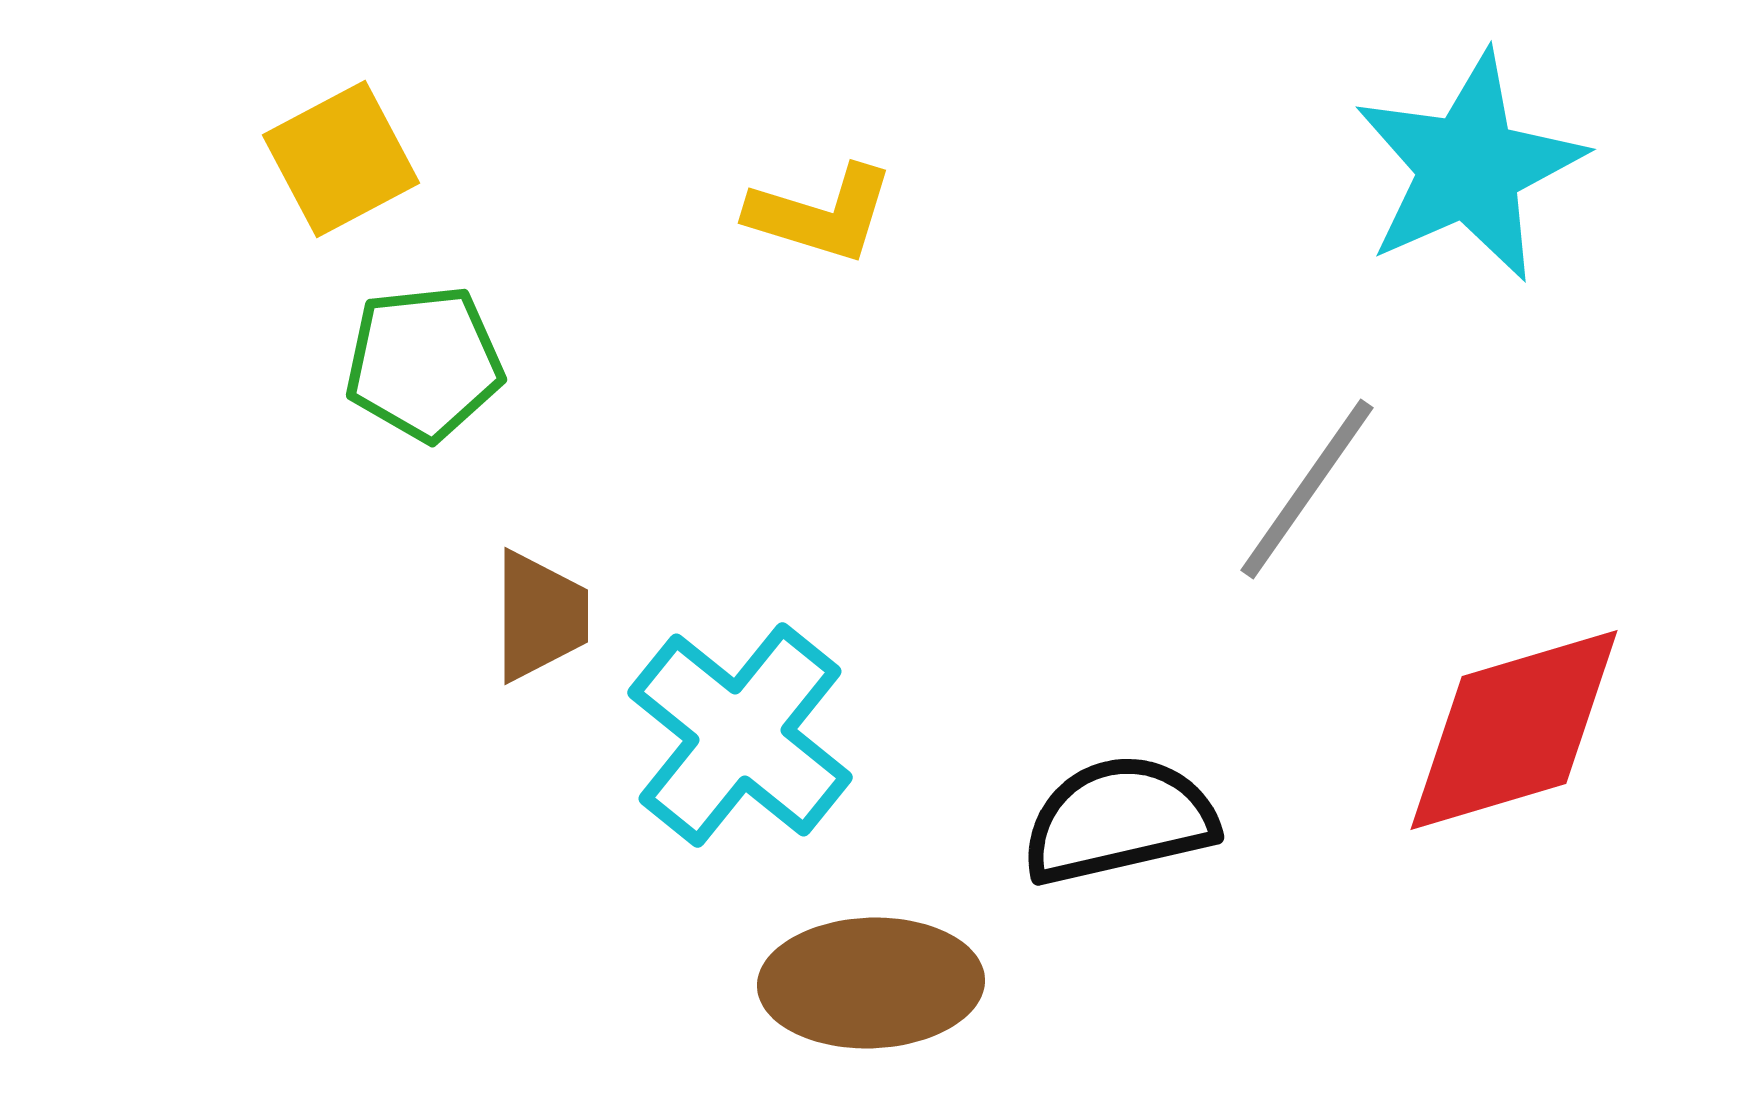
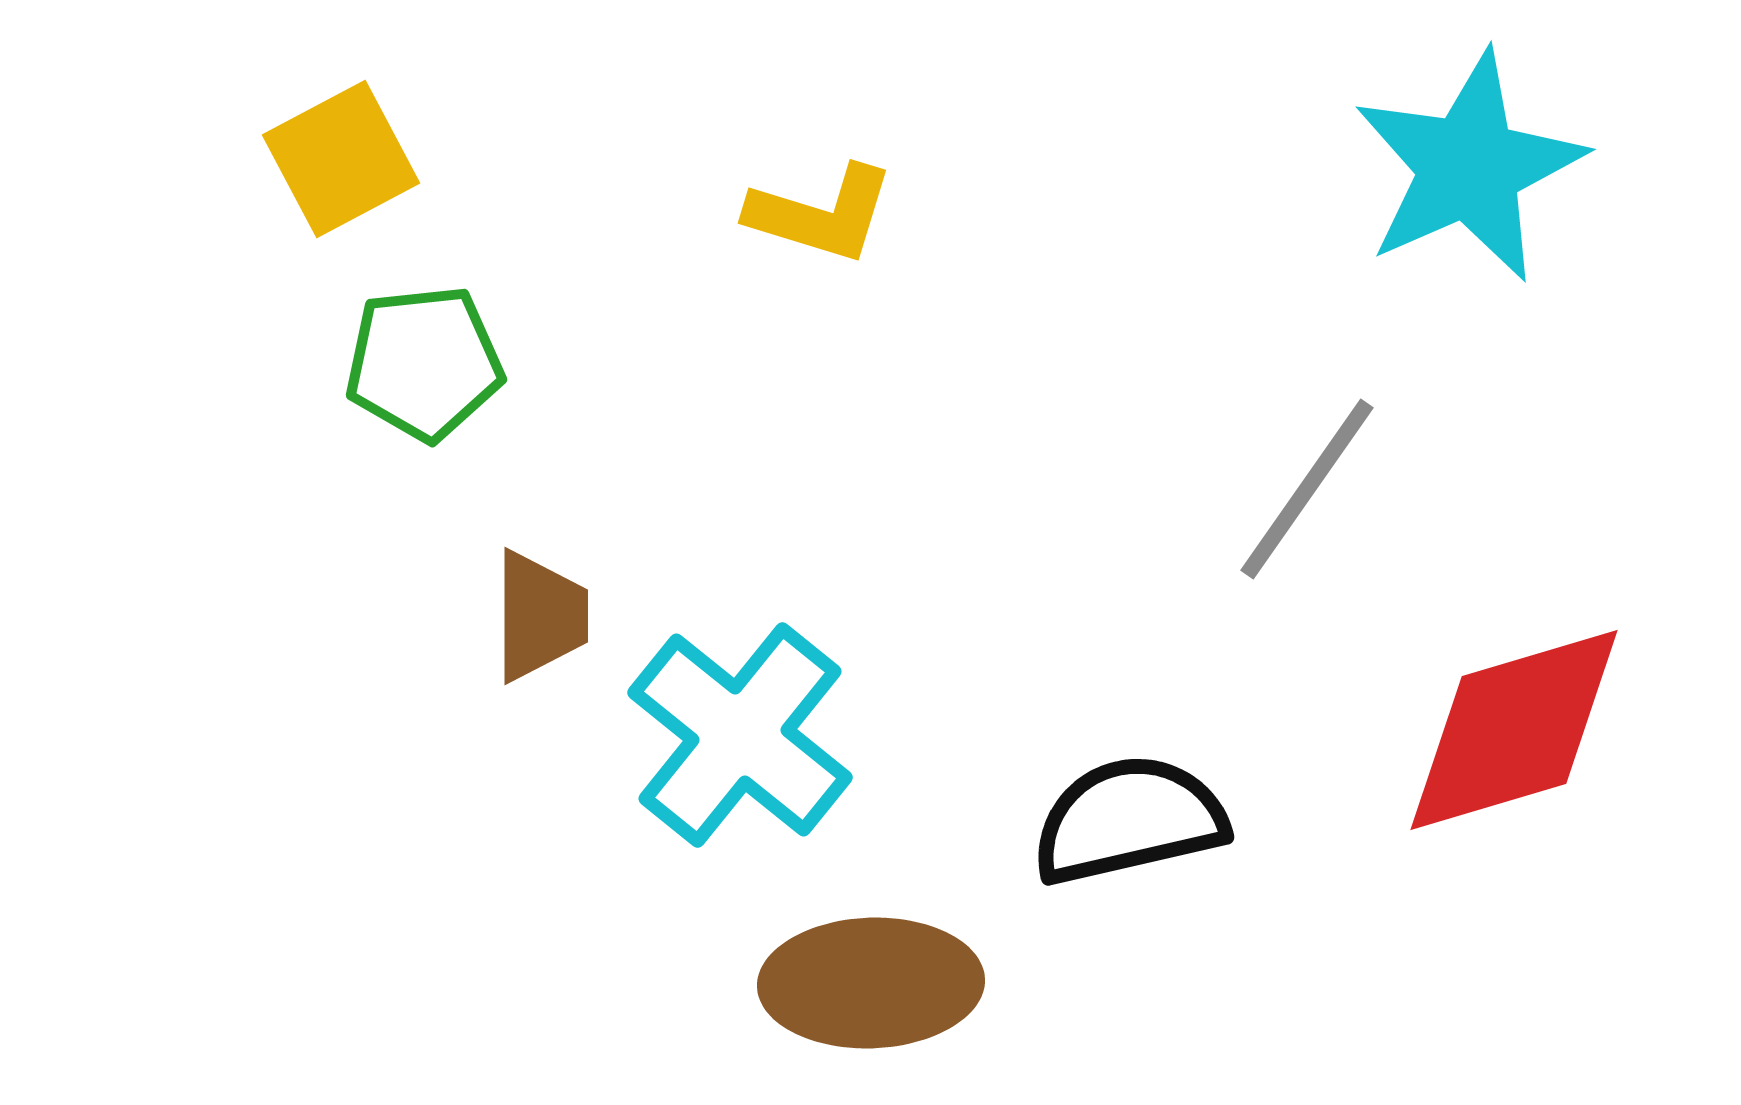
black semicircle: moved 10 px right
